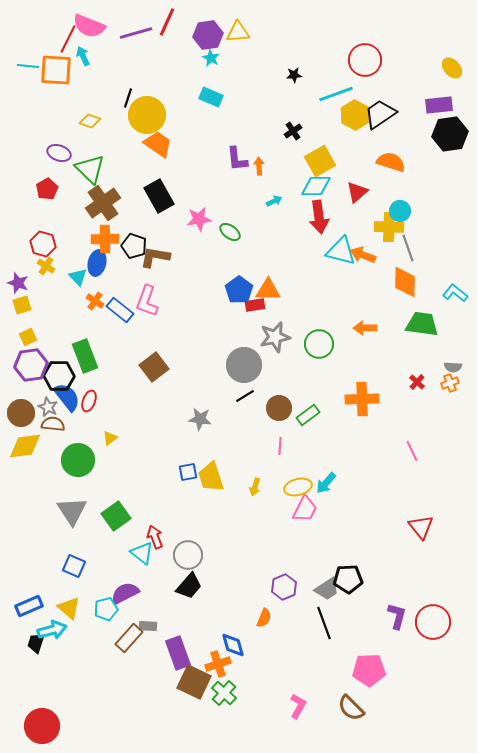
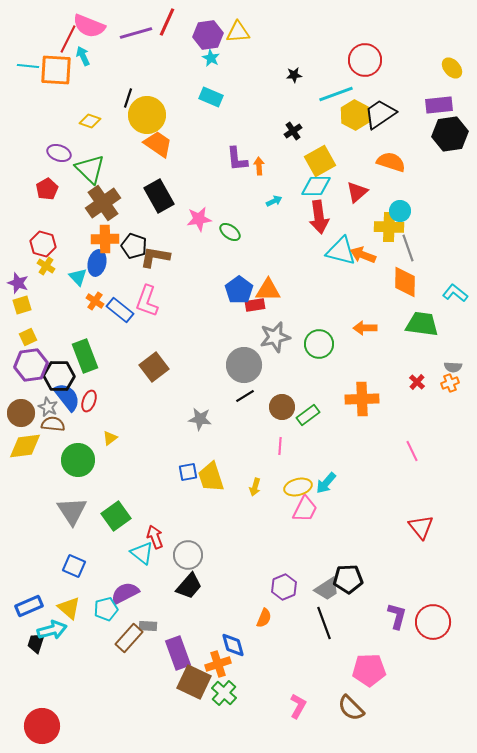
brown circle at (279, 408): moved 3 px right, 1 px up
